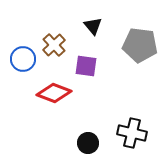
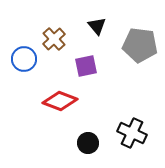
black triangle: moved 4 px right
brown cross: moved 6 px up
blue circle: moved 1 px right
purple square: rotated 20 degrees counterclockwise
red diamond: moved 6 px right, 8 px down
black cross: rotated 12 degrees clockwise
